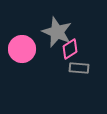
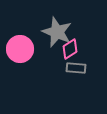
pink circle: moved 2 px left
gray rectangle: moved 3 px left
